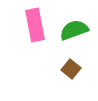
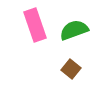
pink rectangle: rotated 8 degrees counterclockwise
